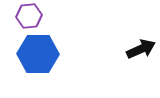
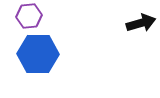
black arrow: moved 26 px up; rotated 8 degrees clockwise
